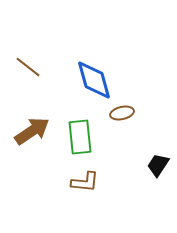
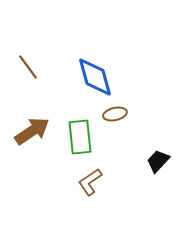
brown line: rotated 16 degrees clockwise
blue diamond: moved 1 px right, 3 px up
brown ellipse: moved 7 px left, 1 px down
black trapezoid: moved 4 px up; rotated 10 degrees clockwise
brown L-shape: moved 5 px right; rotated 140 degrees clockwise
